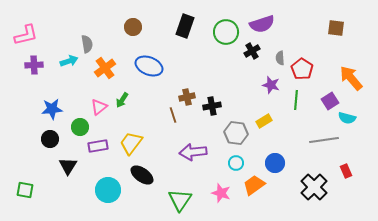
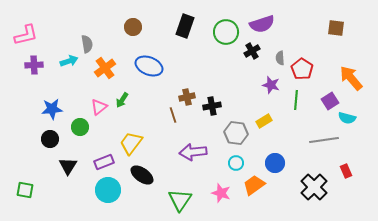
purple rectangle at (98, 146): moved 6 px right, 16 px down; rotated 12 degrees counterclockwise
